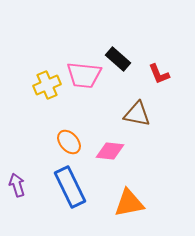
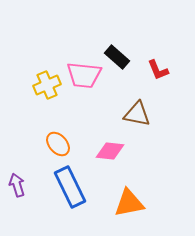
black rectangle: moved 1 px left, 2 px up
red L-shape: moved 1 px left, 4 px up
orange ellipse: moved 11 px left, 2 px down
